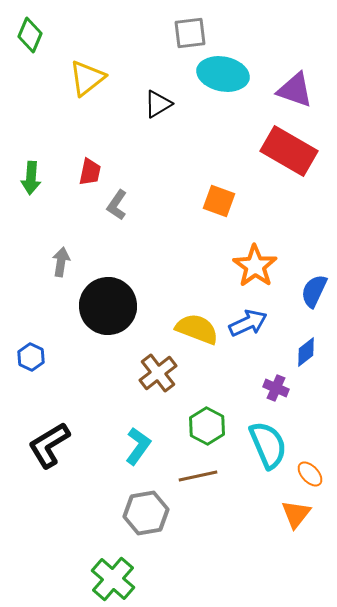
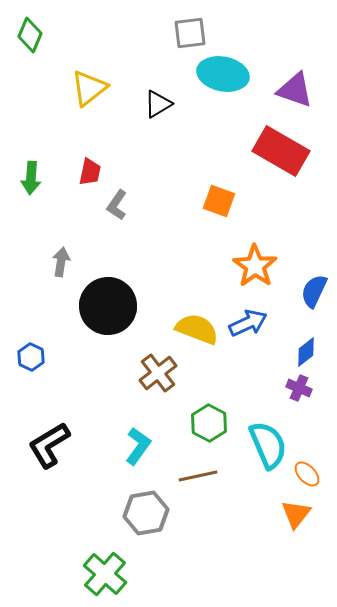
yellow triangle: moved 2 px right, 10 px down
red rectangle: moved 8 px left
purple cross: moved 23 px right
green hexagon: moved 2 px right, 3 px up
orange ellipse: moved 3 px left
green cross: moved 8 px left, 5 px up
